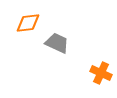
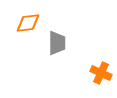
gray trapezoid: rotated 65 degrees clockwise
